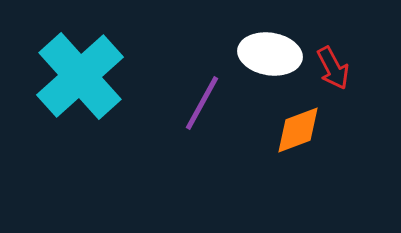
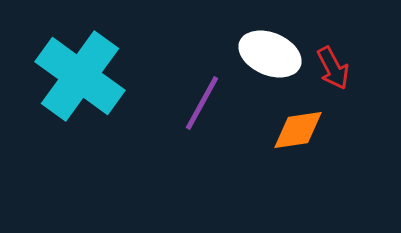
white ellipse: rotated 14 degrees clockwise
cyan cross: rotated 12 degrees counterclockwise
orange diamond: rotated 12 degrees clockwise
